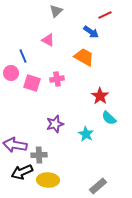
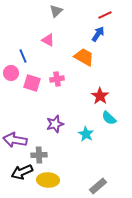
blue arrow: moved 7 px right, 2 px down; rotated 91 degrees counterclockwise
purple arrow: moved 5 px up
